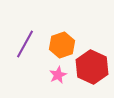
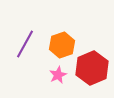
red hexagon: moved 1 px down; rotated 12 degrees clockwise
